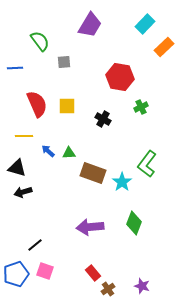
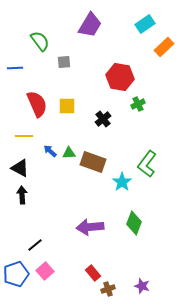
cyan rectangle: rotated 12 degrees clockwise
green cross: moved 3 px left, 3 px up
black cross: rotated 21 degrees clockwise
blue arrow: moved 2 px right
black triangle: moved 3 px right; rotated 12 degrees clockwise
brown rectangle: moved 11 px up
black arrow: moved 1 px left, 3 px down; rotated 102 degrees clockwise
pink square: rotated 30 degrees clockwise
brown cross: rotated 16 degrees clockwise
